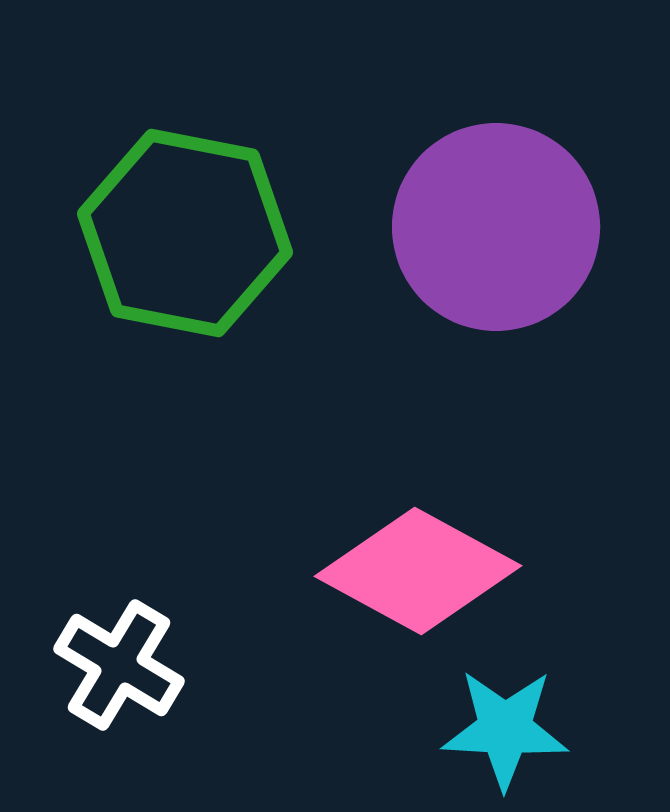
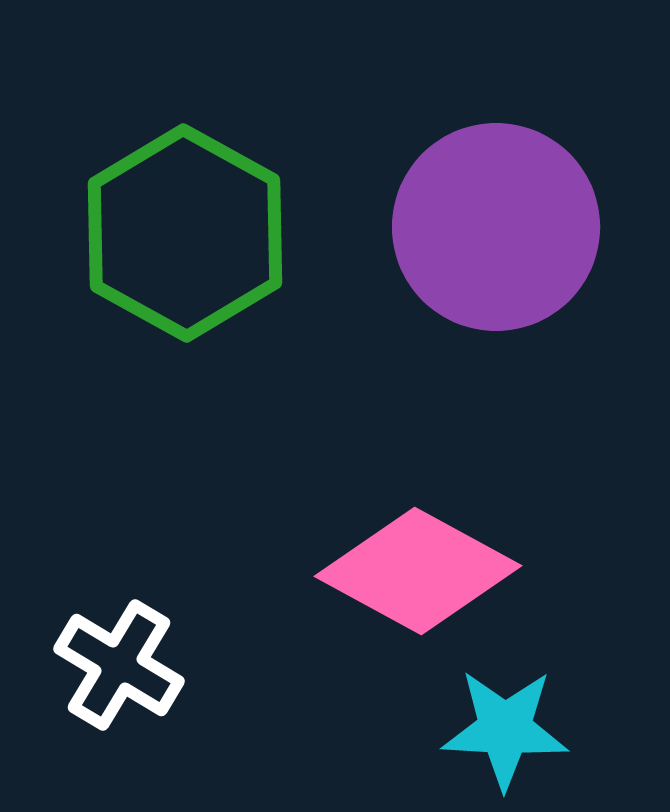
green hexagon: rotated 18 degrees clockwise
